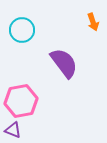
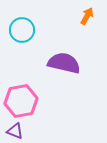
orange arrow: moved 6 px left, 6 px up; rotated 132 degrees counterclockwise
purple semicircle: rotated 40 degrees counterclockwise
purple triangle: moved 2 px right, 1 px down
